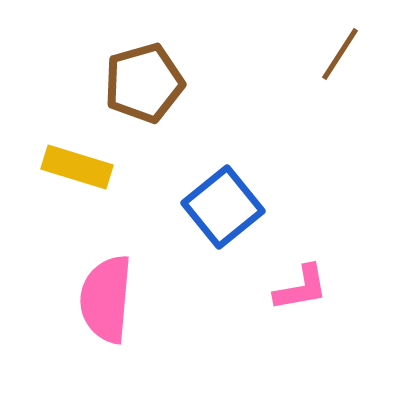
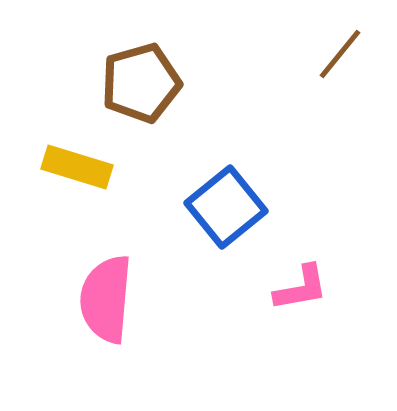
brown line: rotated 6 degrees clockwise
brown pentagon: moved 3 px left
blue square: moved 3 px right
